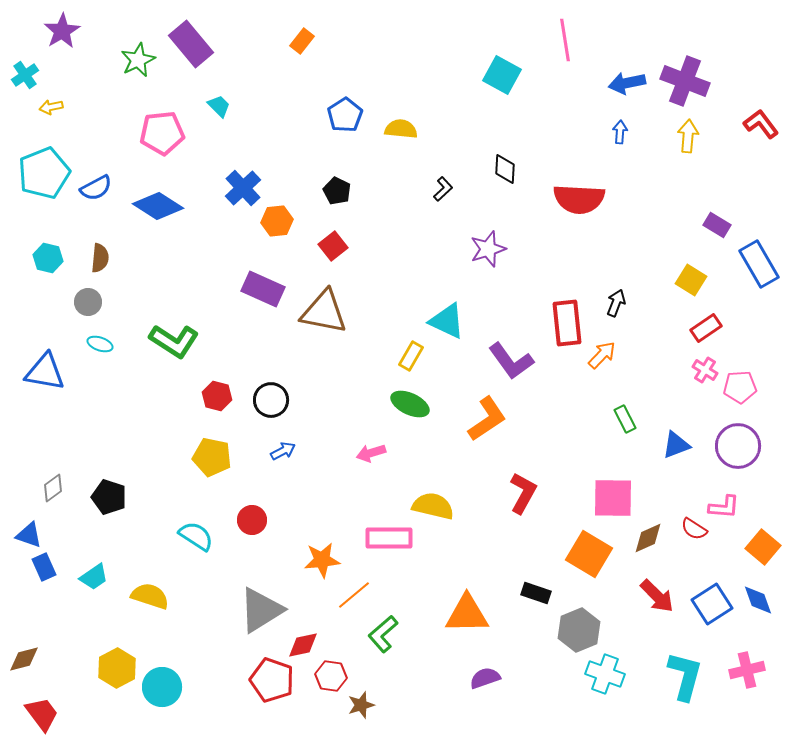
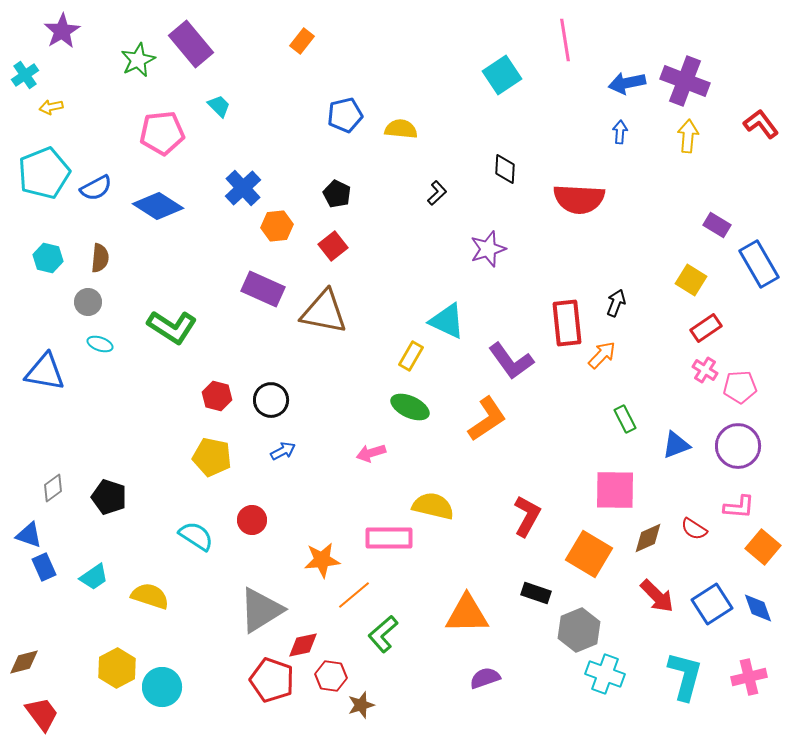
cyan square at (502, 75): rotated 27 degrees clockwise
blue pentagon at (345, 115): rotated 20 degrees clockwise
black L-shape at (443, 189): moved 6 px left, 4 px down
black pentagon at (337, 191): moved 3 px down
orange hexagon at (277, 221): moved 5 px down
green L-shape at (174, 341): moved 2 px left, 14 px up
green ellipse at (410, 404): moved 3 px down
red L-shape at (523, 493): moved 4 px right, 23 px down
pink square at (613, 498): moved 2 px right, 8 px up
pink L-shape at (724, 507): moved 15 px right
blue diamond at (758, 600): moved 8 px down
brown diamond at (24, 659): moved 3 px down
pink cross at (747, 670): moved 2 px right, 7 px down
